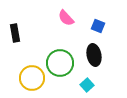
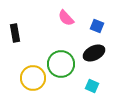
blue square: moved 1 px left
black ellipse: moved 2 px up; rotated 75 degrees clockwise
green circle: moved 1 px right, 1 px down
yellow circle: moved 1 px right
cyan square: moved 5 px right, 1 px down; rotated 24 degrees counterclockwise
